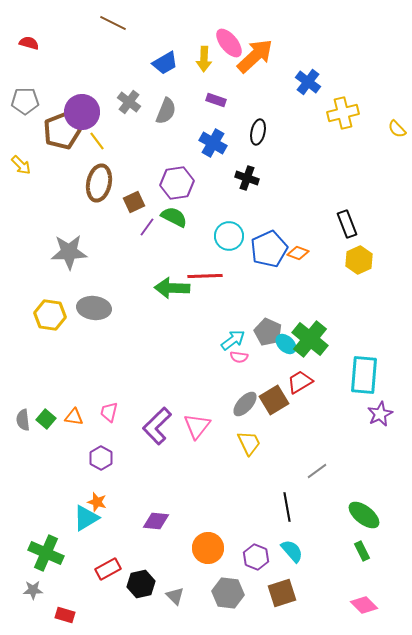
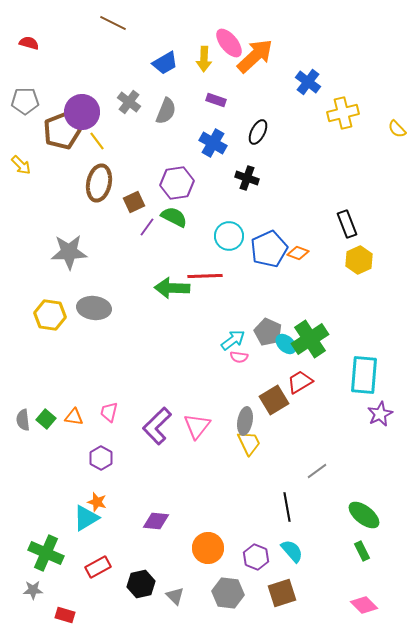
black ellipse at (258, 132): rotated 15 degrees clockwise
green cross at (310, 339): rotated 18 degrees clockwise
gray ellipse at (245, 404): moved 17 px down; rotated 32 degrees counterclockwise
red rectangle at (108, 569): moved 10 px left, 2 px up
